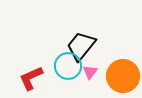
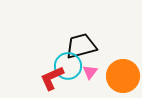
black trapezoid: rotated 36 degrees clockwise
red L-shape: moved 21 px right
